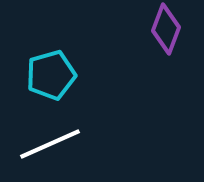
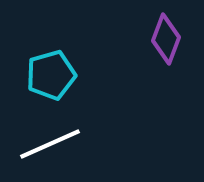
purple diamond: moved 10 px down
